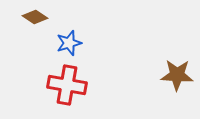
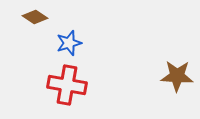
brown star: moved 1 px down
